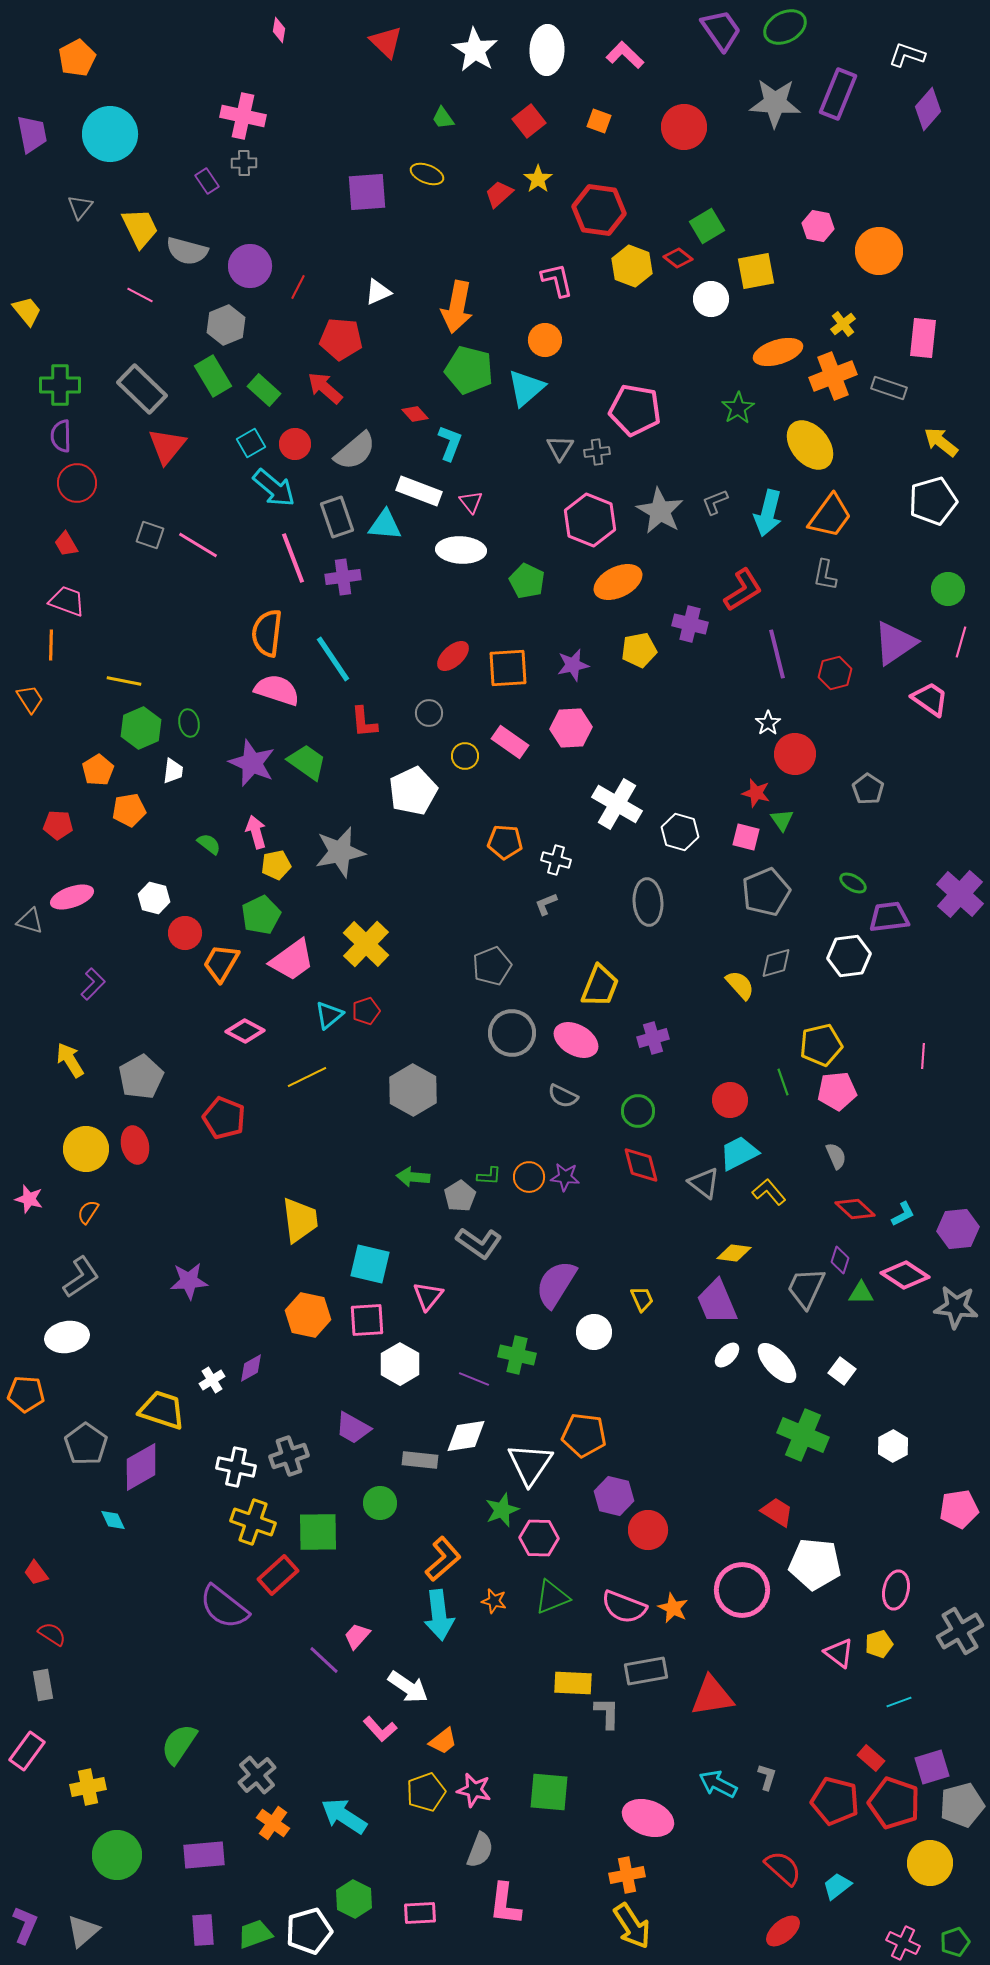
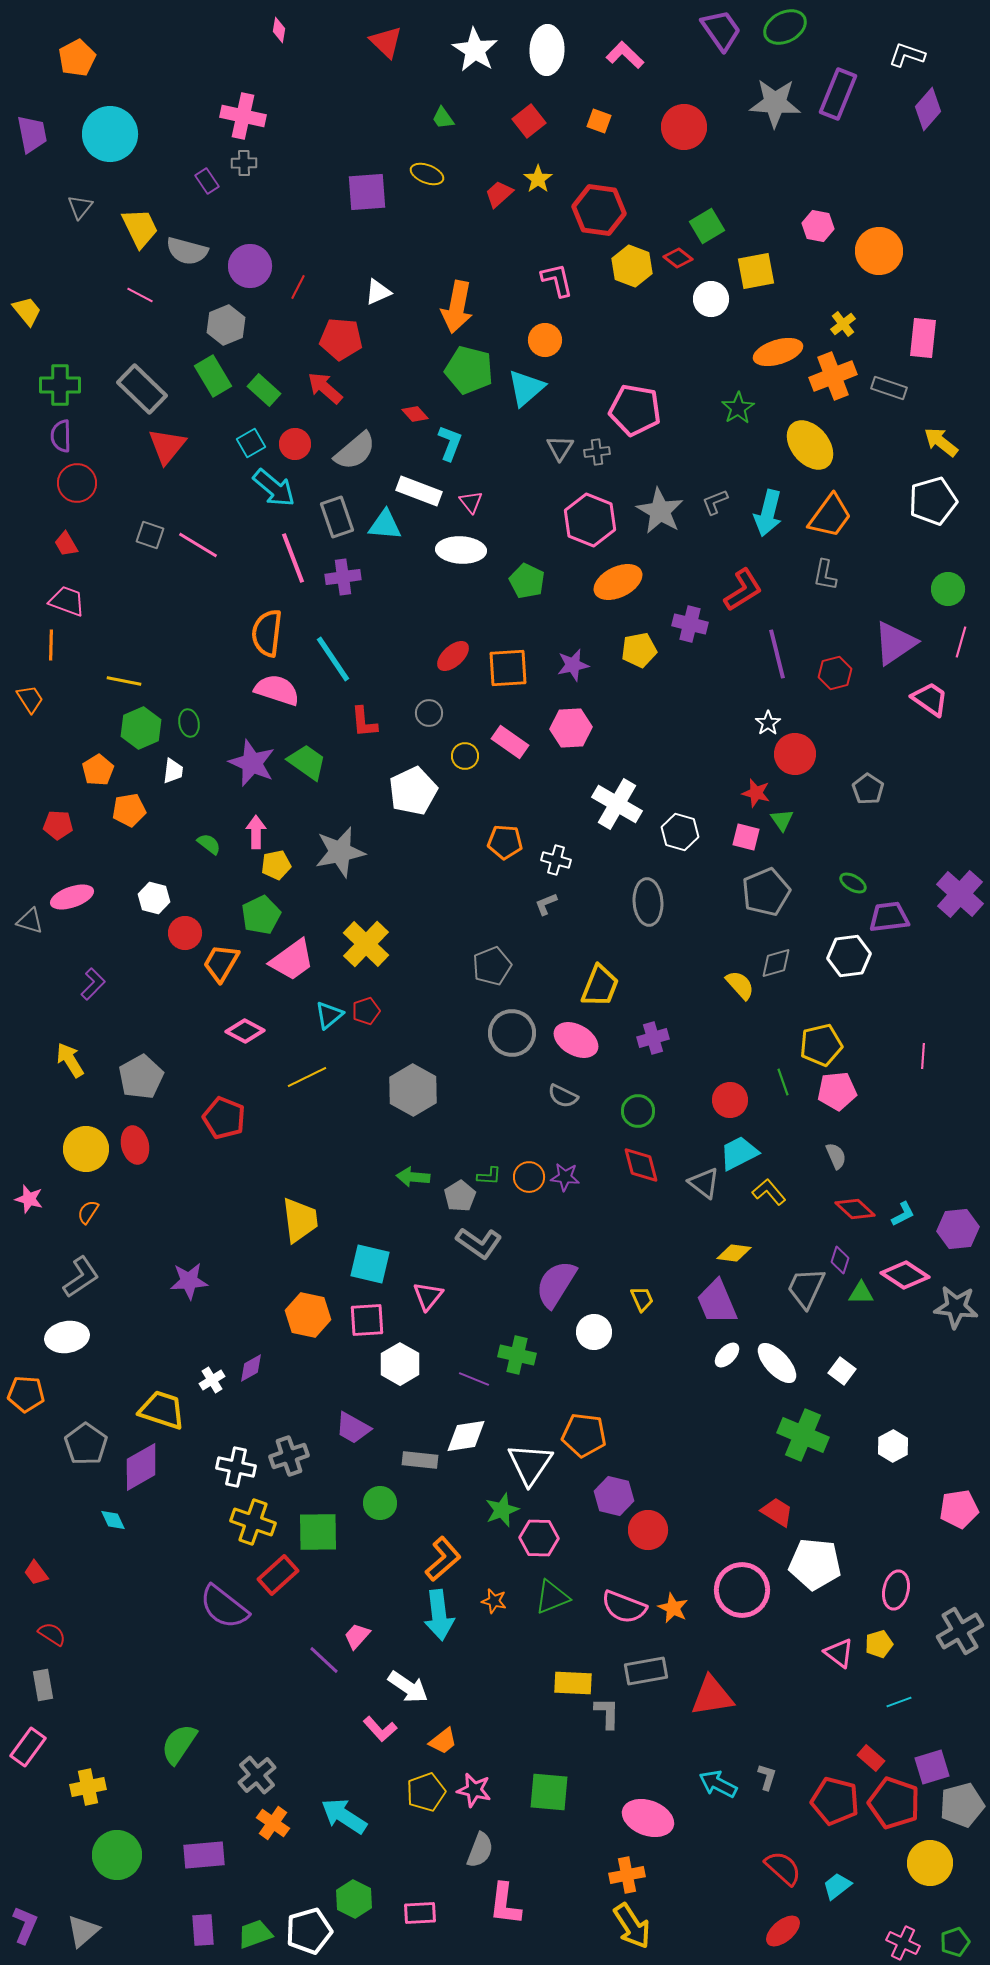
pink arrow at (256, 832): rotated 16 degrees clockwise
pink rectangle at (27, 1751): moved 1 px right, 4 px up
